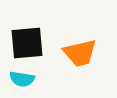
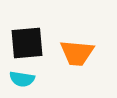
orange trapezoid: moved 3 px left; rotated 18 degrees clockwise
